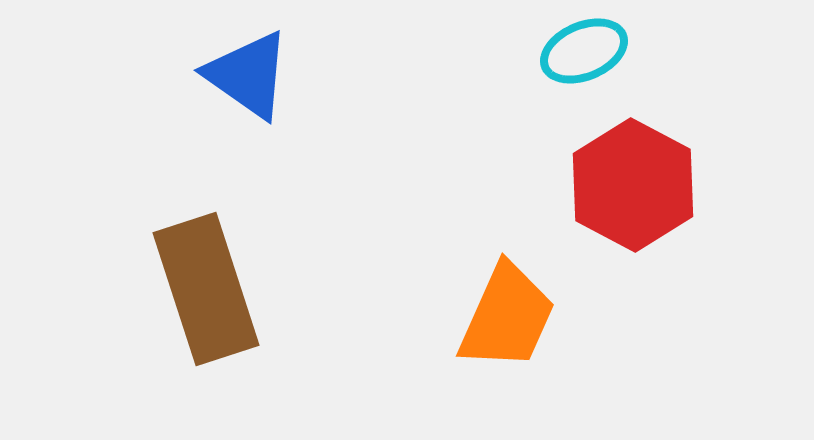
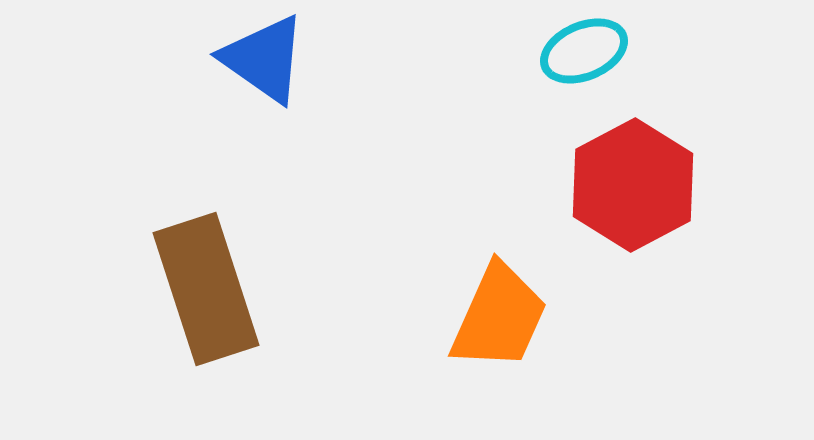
blue triangle: moved 16 px right, 16 px up
red hexagon: rotated 4 degrees clockwise
orange trapezoid: moved 8 px left
